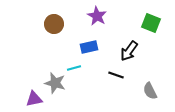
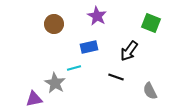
black line: moved 2 px down
gray star: rotated 15 degrees clockwise
